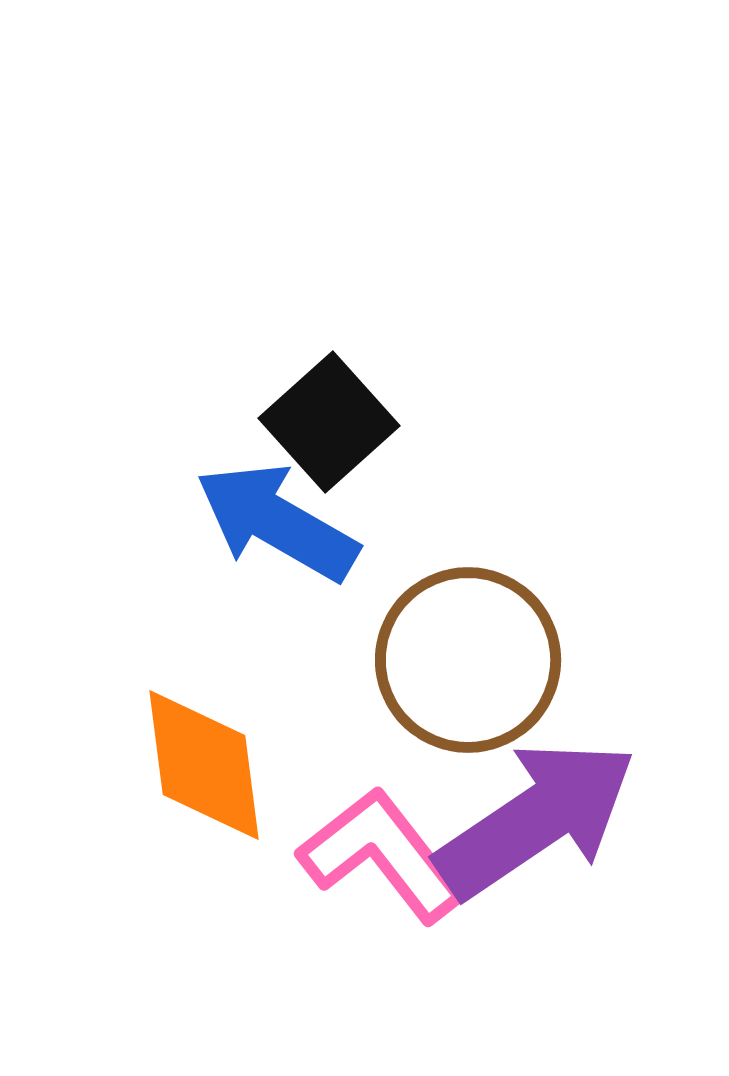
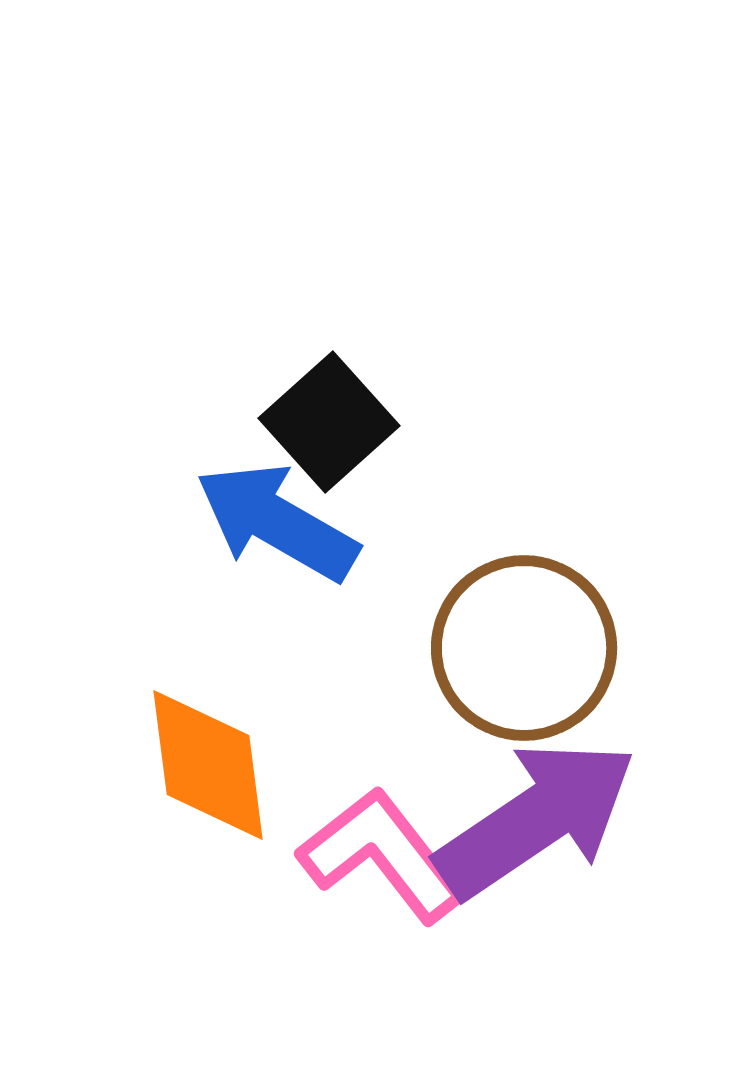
brown circle: moved 56 px right, 12 px up
orange diamond: moved 4 px right
